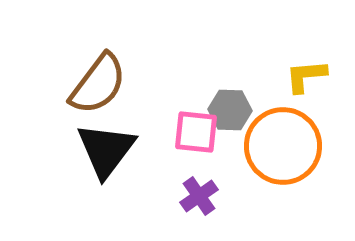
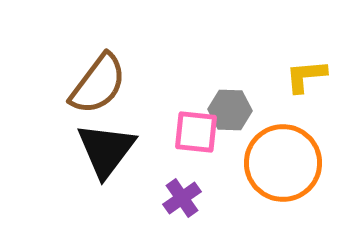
orange circle: moved 17 px down
purple cross: moved 17 px left, 2 px down
